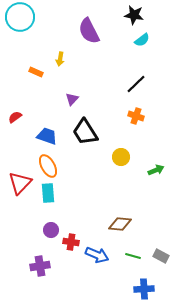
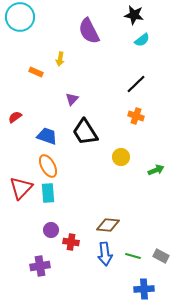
red triangle: moved 1 px right, 5 px down
brown diamond: moved 12 px left, 1 px down
blue arrow: moved 8 px right, 1 px up; rotated 60 degrees clockwise
